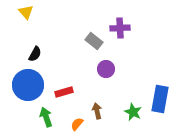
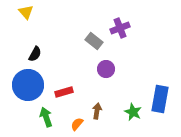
purple cross: rotated 18 degrees counterclockwise
brown arrow: rotated 21 degrees clockwise
